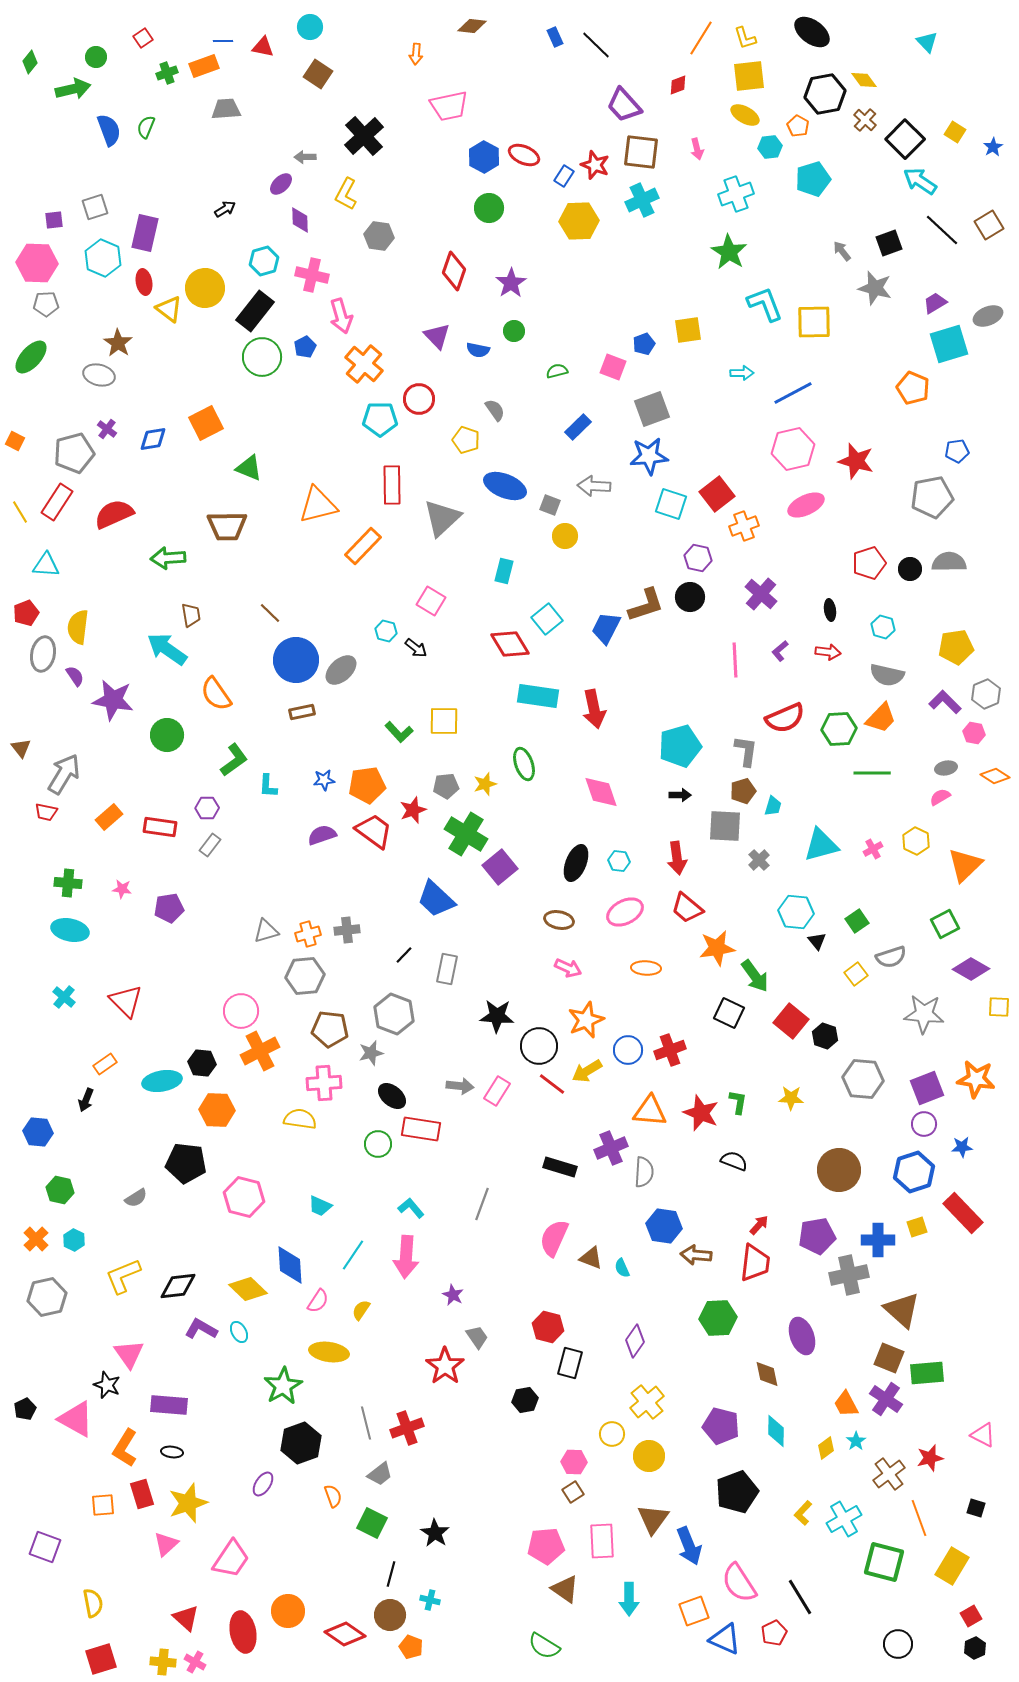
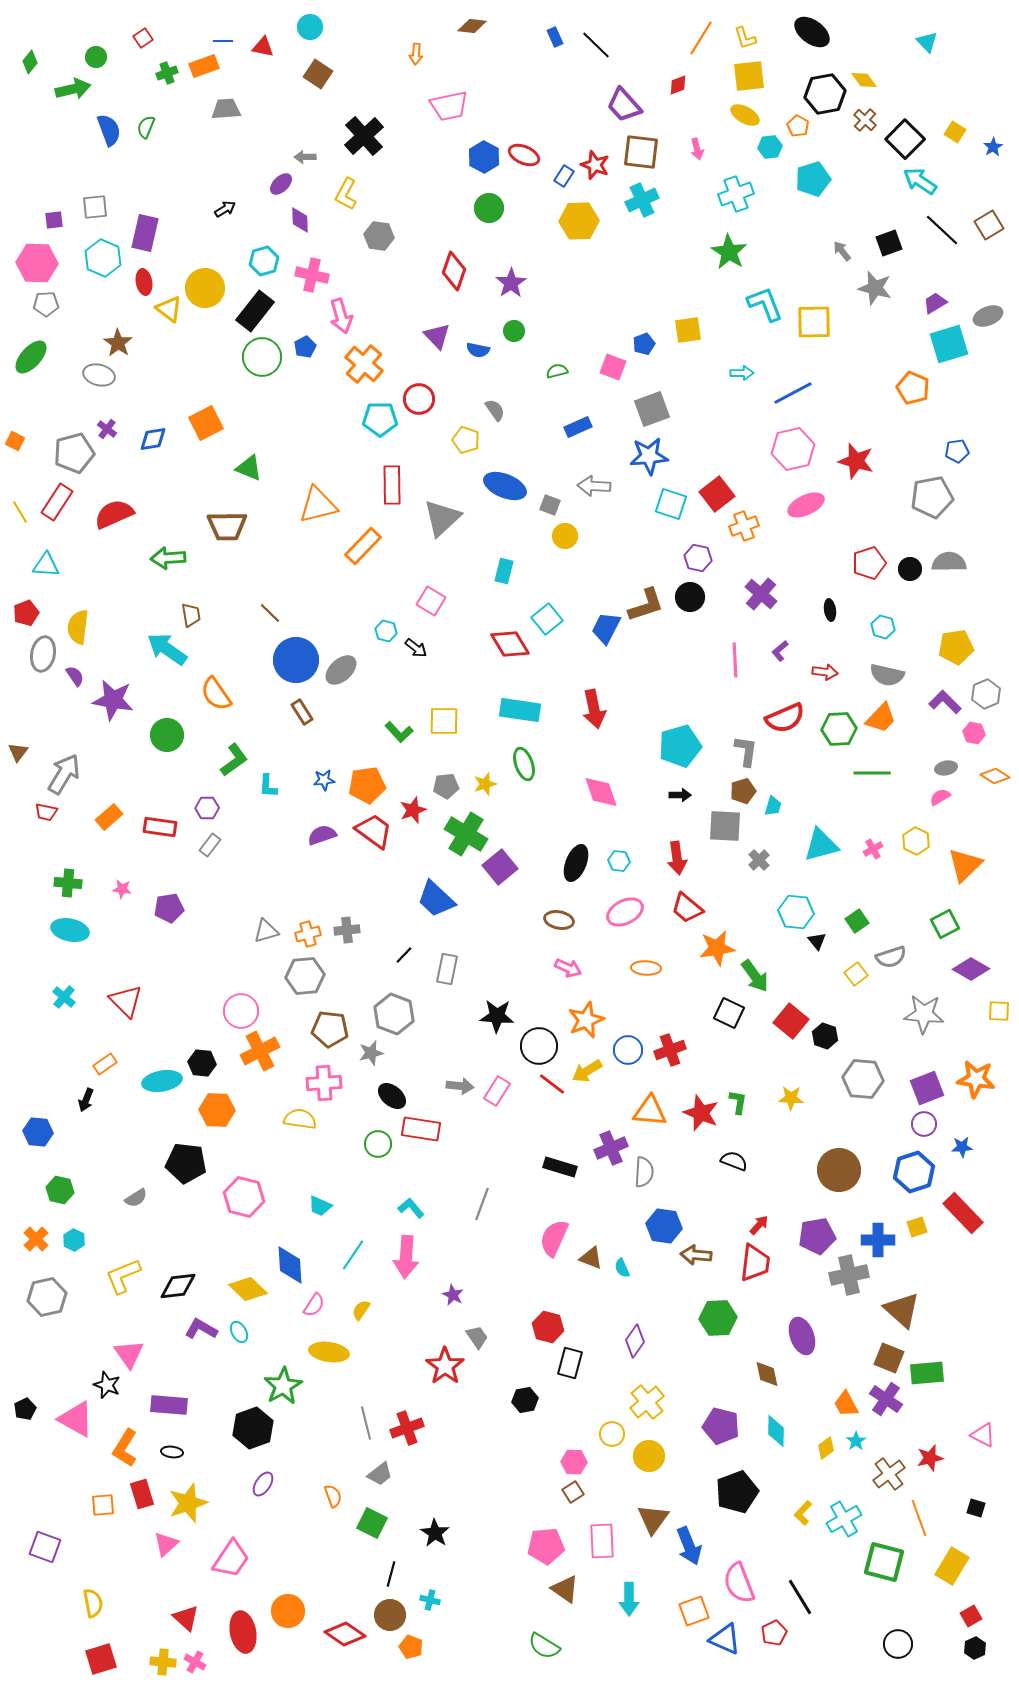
gray square at (95, 207): rotated 12 degrees clockwise
blue rectangle at (578, 427): rotated 20 degrees clockwise
red arrow at (828, 652): moved 3 px left, 20 px down
cyan rectangle at (538, 696): moved 18 px left, 14 px down
brown rectangle at (302, 712): rotated 70 degrees clockwise
brown triangle at (21, 748): moved 3 px left, 4 px down; rotated 15 degrees clockwise
yellow square at (999, 1007): moved 4 px down
pink semicircle at (318, 1301): moved 4 px left, 4 px down
black hexagon at (301, 1443): moved 48 px left, 15 px up
pink semicircle at (739, 1583): rotated 12 degrees clockwise
